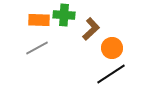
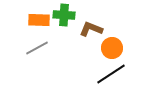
brown L-shape: rotated 115 degrees counterclockwise
